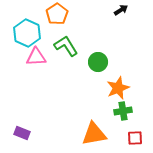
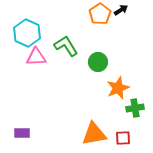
orange pentagon: moved 43 px right
green cross: moved 12 px right, 3 px up
purple rectangle: rotated 21 degrees counterclockwise
red square: moved 12 px left
